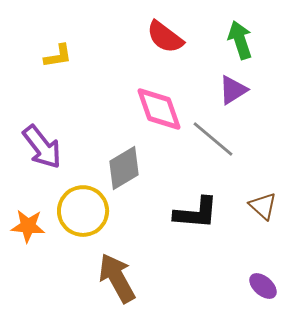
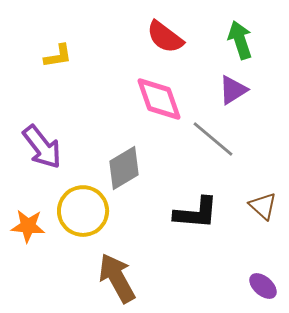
pink diamond: moved 10 px up
